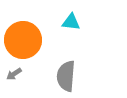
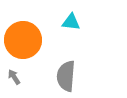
gray arrow: moved 3 px down; rotated 91 degrees clockwise
